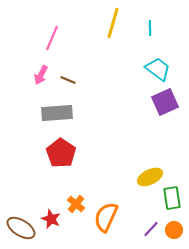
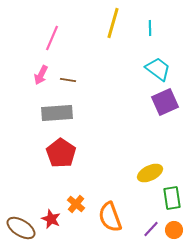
brown line: rotated 14 degrees counterclockwise
yellow ellipse: moved 4 px up
orange semicircle: moved 4 px right; rotated 44 degrees counterclockwise
